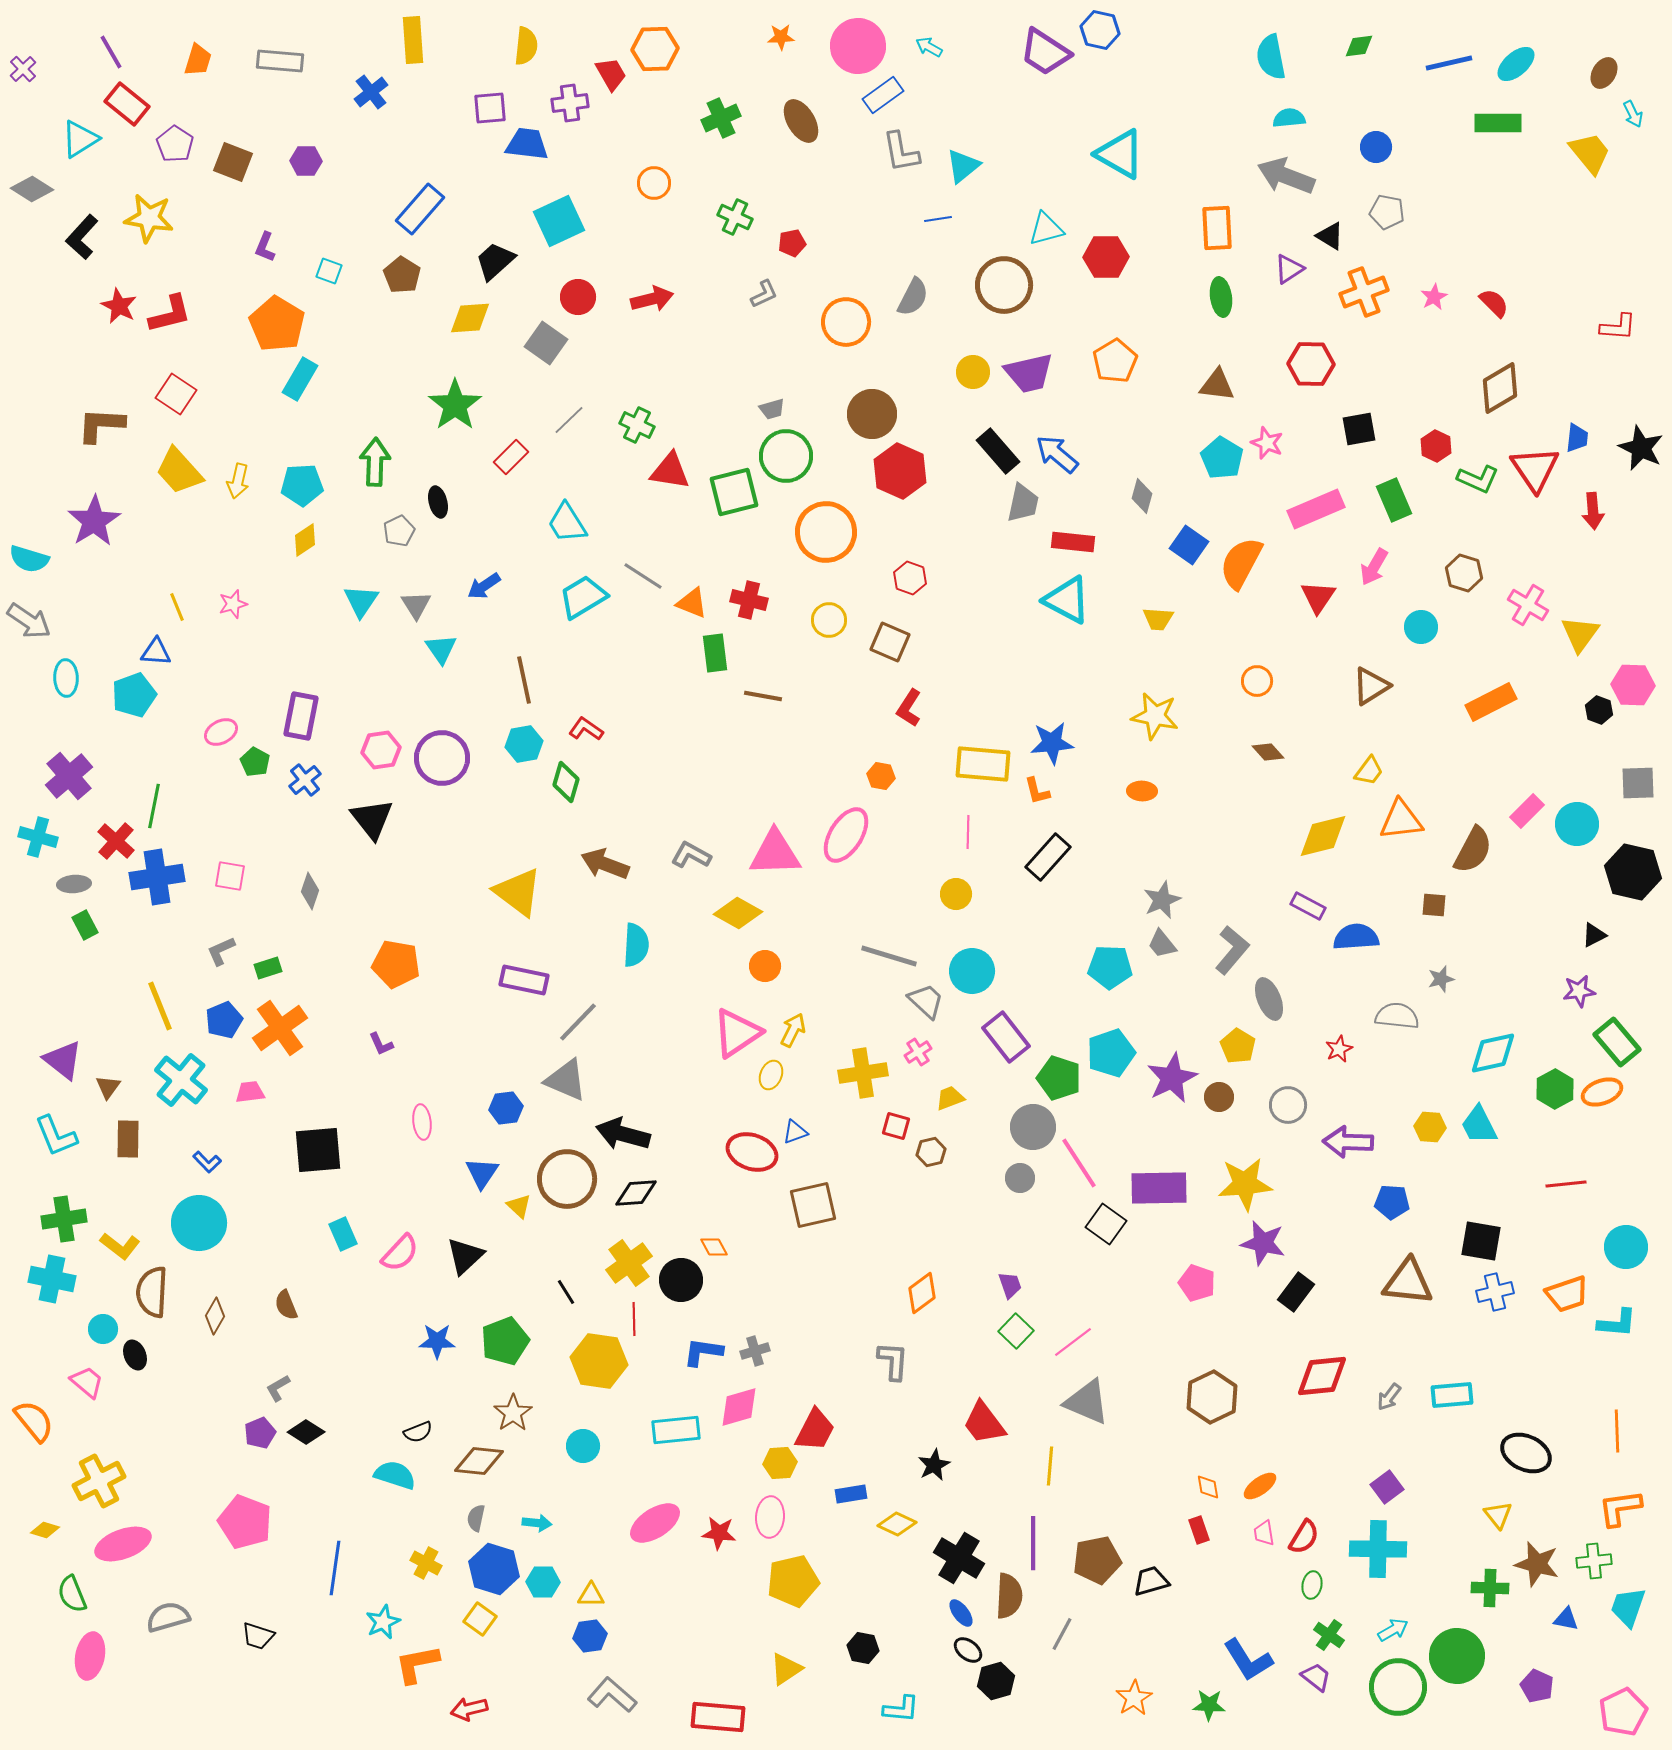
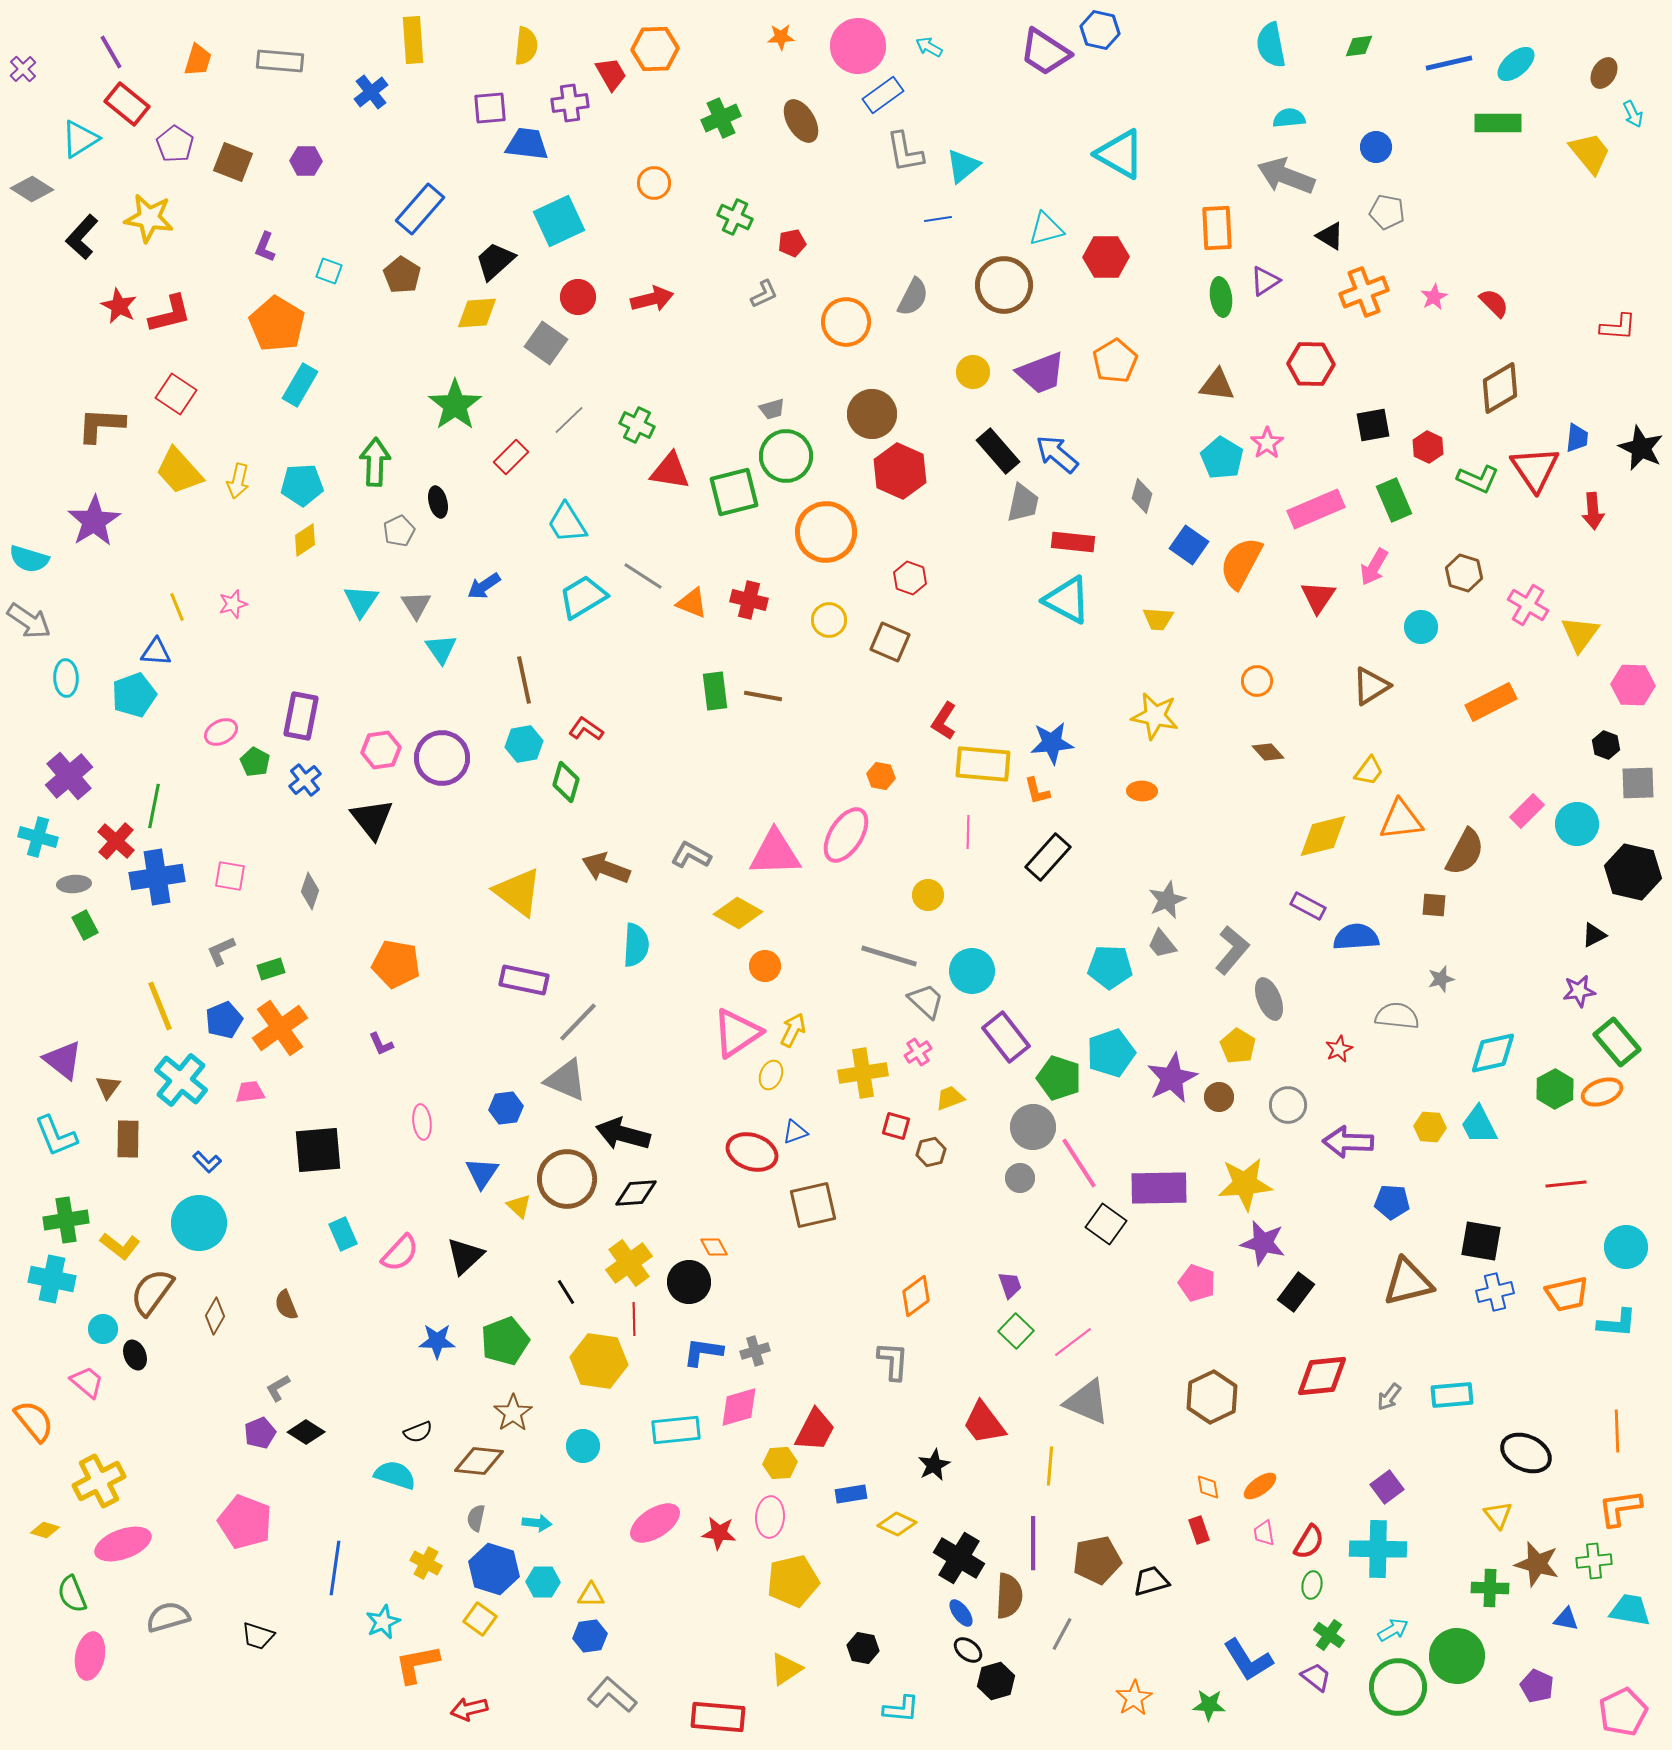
cyan semicircle at (1271, 57): moved 12 px up
gray L-shape at (901, 152): moved 4 px right
purple triangle at (1289, 269): moved 24 px left, 12 px down
yellow diamond at (470, 318): moved 7 px right, 5 px up
purple trapezoid at (1029, 373): moved 12 px right; rotated 8 degrees counterclockwise
cyan rectangle at (300, 379): moved 6 px down
black square at (1359, 429): moved 14 px right, 4 px up
pink star at (1267, 443): rotated 16 degrees clockwise
red hexagon at (1436, 446): moved 8 px left, 1 px down
green rectangle at (715, 653): moved 38 px down
red L-shape at (909, 708): moved 35 px right, 13 px down
black hexagon at (1599, 710): moved 7 px right, 35 px down
brown semicircle at (1473, 850): moved 8 px left, 2 px down
brown arrow at (605, 864): moved 1 px right, 4 px down
yellow circle at (956, 894): moved 28 px left, 1 px down
gray star at (1162, 900): moved 5 px right
green rectangle at (268, 968): moved 3 px right, 1 px down
green cross at (64, 1219): moved 2 px right, 1 px down
black circle at (681, 1280): moved 8 px right, 2 px down
brown triangle at (1408, 1282): rotated 20 degrees counterclockwise
brown semicircle at (152, 1292): rotated 33 degrees clockwise
orange diamond at (922, 1293): moved 6 px left, 3 px down
orange trapezoid at (1567, 1294): rotated 6 degrees clockwise
red semicircle at (1304, 1537): moved 5 px right, 5 px down
cyan trapezoid at (1628, 1607): moved 2 px right, 3 px down; rotated 81 degrees clockwise
